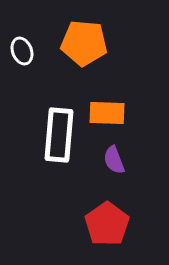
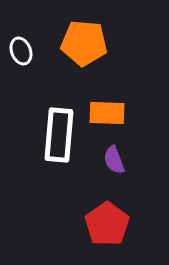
white ellipse: moved 1 px left
